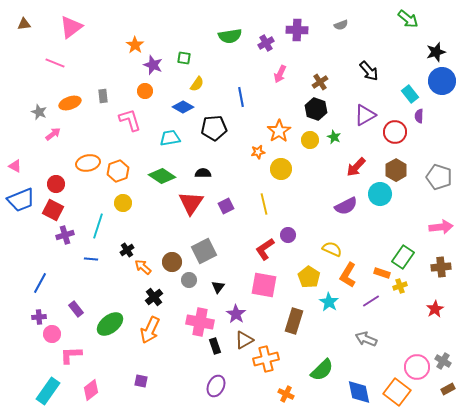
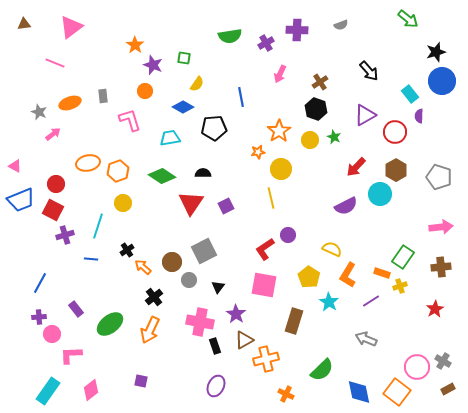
yellow line at (264, 204): moved 7 px right, 6 px up
